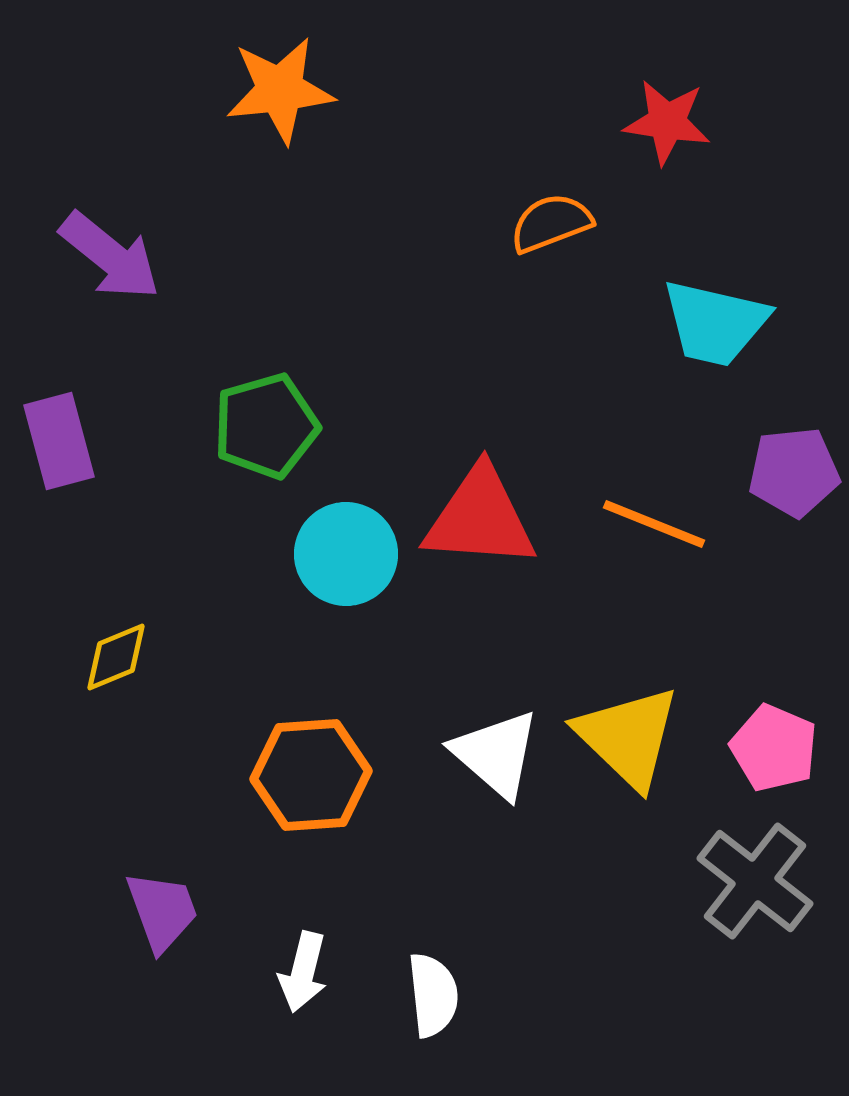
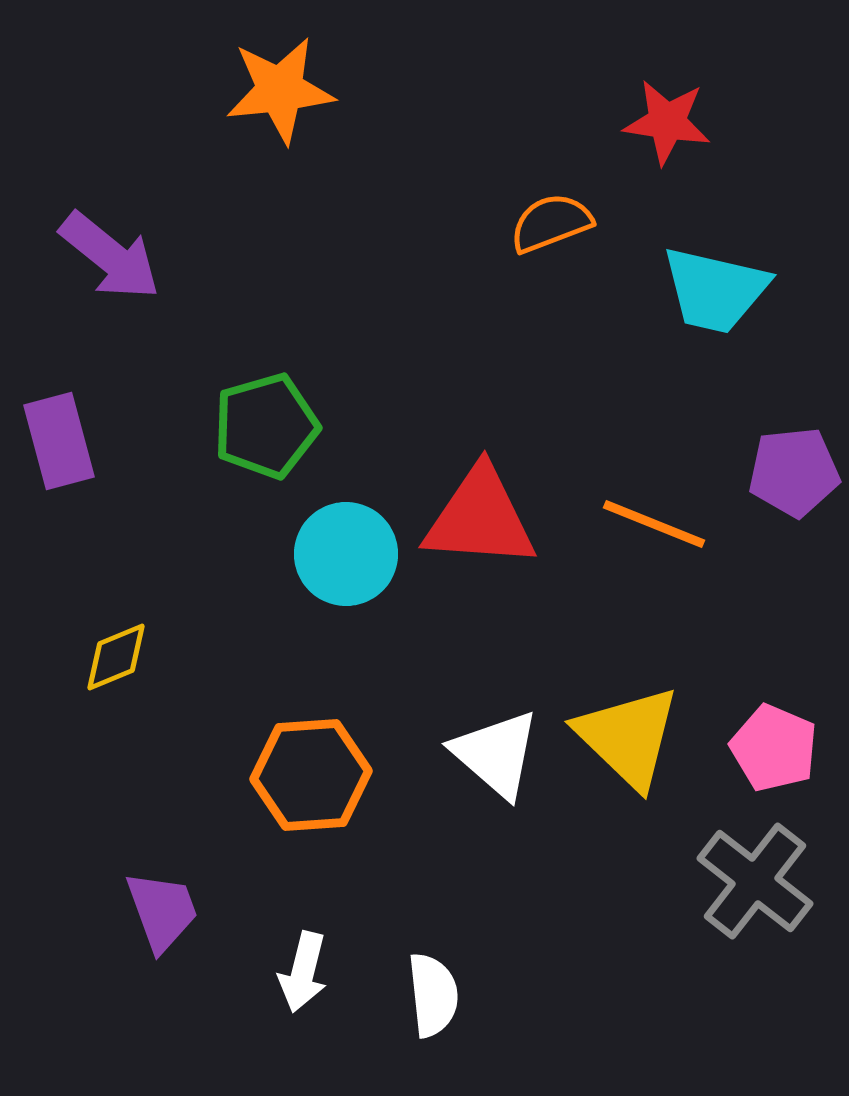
cyan trapezoid: moved 33 px up
